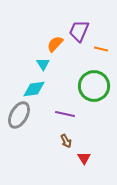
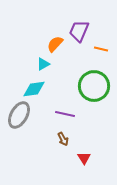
cyan triangle: rotated 32 degrees clockwise
brown arrow: moved 3 px left, 2 px up
